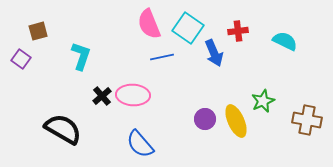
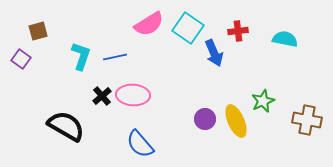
pink semicircle: rotated 100 degrees counterclockwise
cyan semicircle: moved 2 px up; rotated 15 degrees counterclockwise
blue line: moved 47 px left
black semicircle: moved 3 px right, 3 px up
